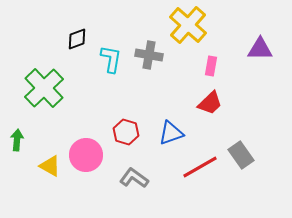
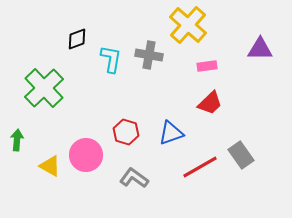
pink rectangle: moved 4 px left; rotated 72 degrees clockwise
